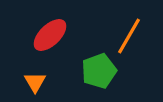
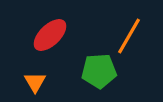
green pentagon: rotated 16 degrees clockwise
